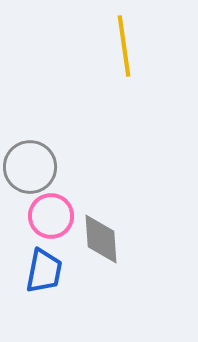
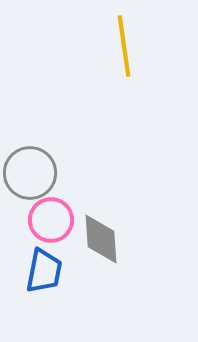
gray circle: moved 6 px down
pink circle: moved 4 px down
